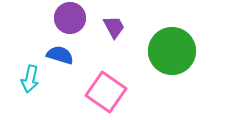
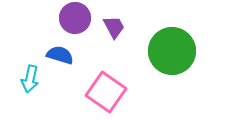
purple circle: moved 5 px right
